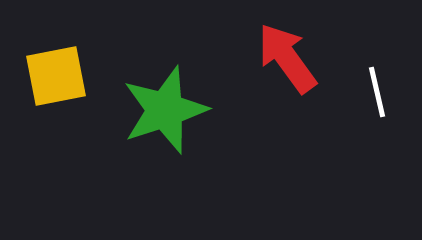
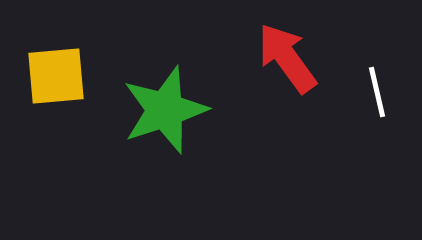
yellow square: rotated 6 degrees clockwise
